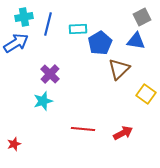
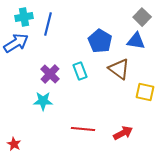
gray square: rotated 18 degrees counterclockwise
cyan rectangle: moved 2 px right, 42 px down; rotated 72 degrees clockwise
blue pentagon: moved 2 px up; rotated 10 degrees counterclockwise
brown triangle: rotated 40 degrees counterclockwise
yellow square: moved 1 px left, 2 px up; rotated 24 degrees counterclockwise
cyan star: rotated 18 degrees clockwise
red star: rotated 24 degrees counterclockwise
